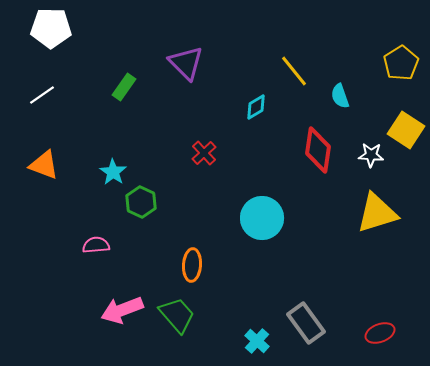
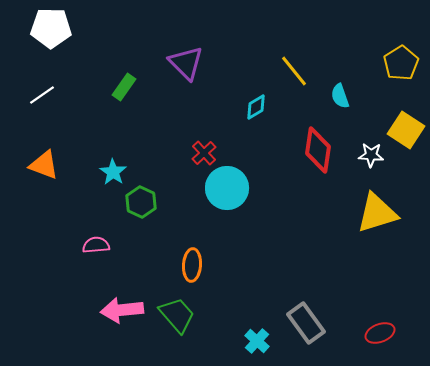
cyan circle: moved 35 px left, 30 px up
pink arrow: rotated 15 degrees clockwise
